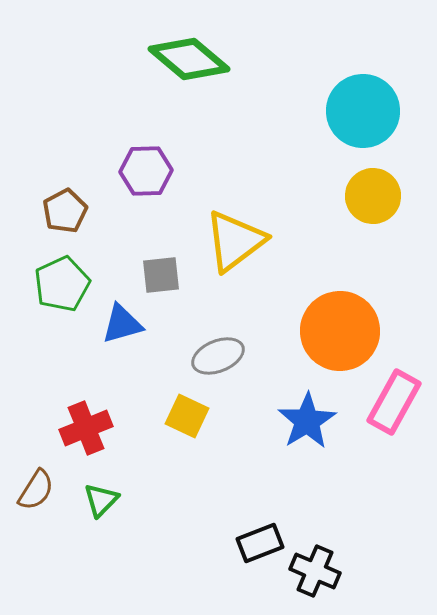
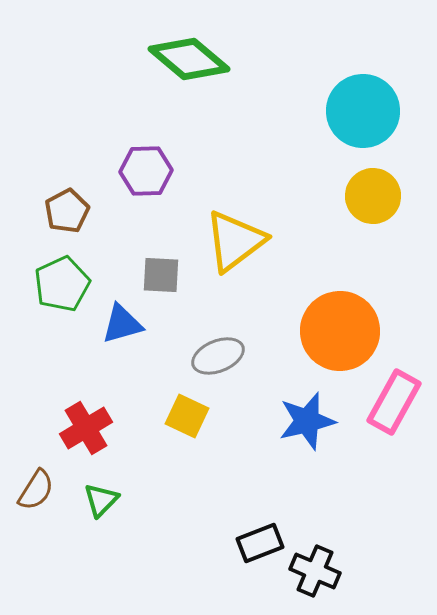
brown pentagon: moved 2 px right
gray square: rotated 9 degrees clockwise
blue star: rotated 18 degrees clockwise
red cross: rotated 9 degrees counterclockwise
